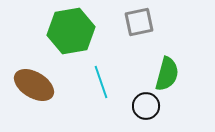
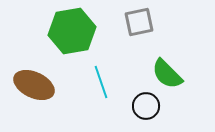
green hexagon: moved 1 px right
green semicircle: rotated 120 degrees clockwise
brown ellipse: rotated 6 degrees counterclockwise
